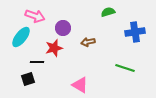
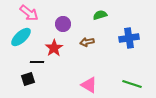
green semicircle: moved 8 px left, 3 px down
pink arrow: moved 6 px left, 3 px up; rotated 18 degrees clockwise
purple circle: moved 4 px up
blue cross: moved 6 px left, 6 px down
cyan ellipse: rotated 10 degrees clockwise
brown arrow: moved 1 px left
red star: rotated 18 degrees counterclockwise
green line: moved 7 px right, 16 px down
pink triangle: moved 9 px right
